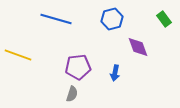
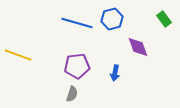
blue line: moved 21 px right, 4 px down
purple pentagon: moved 1 px left, 1 px up
